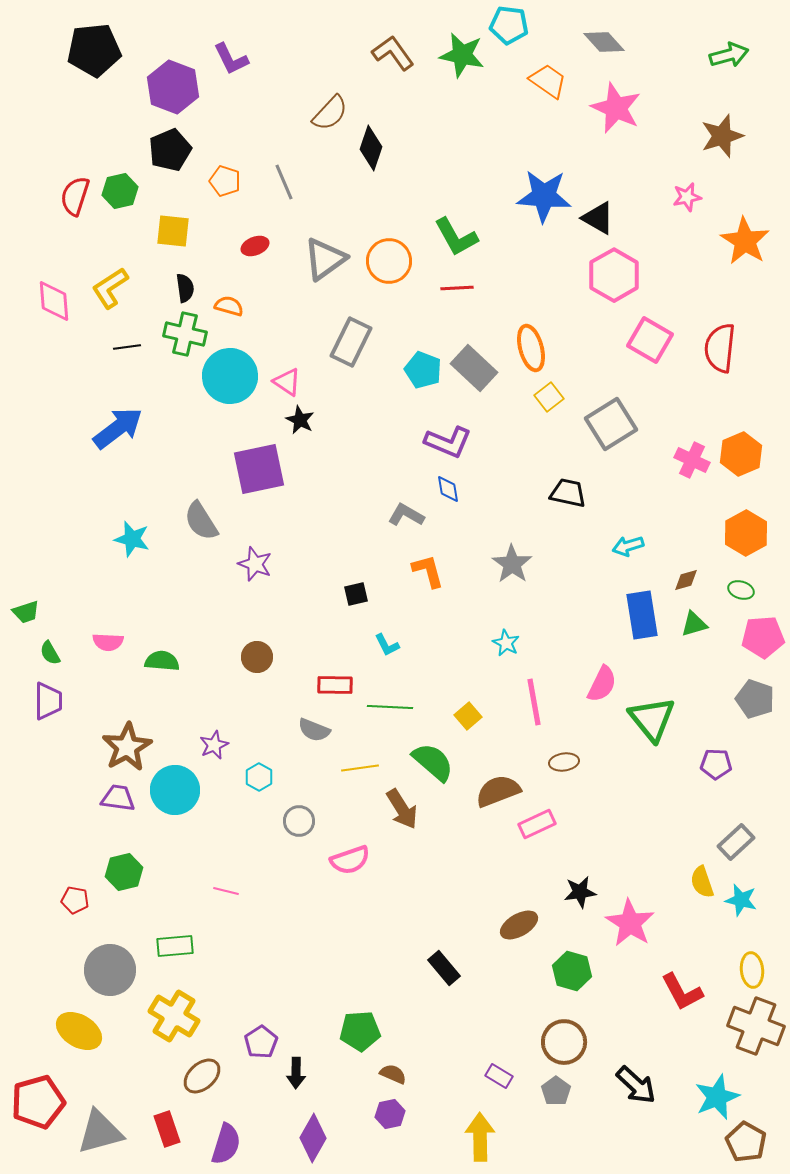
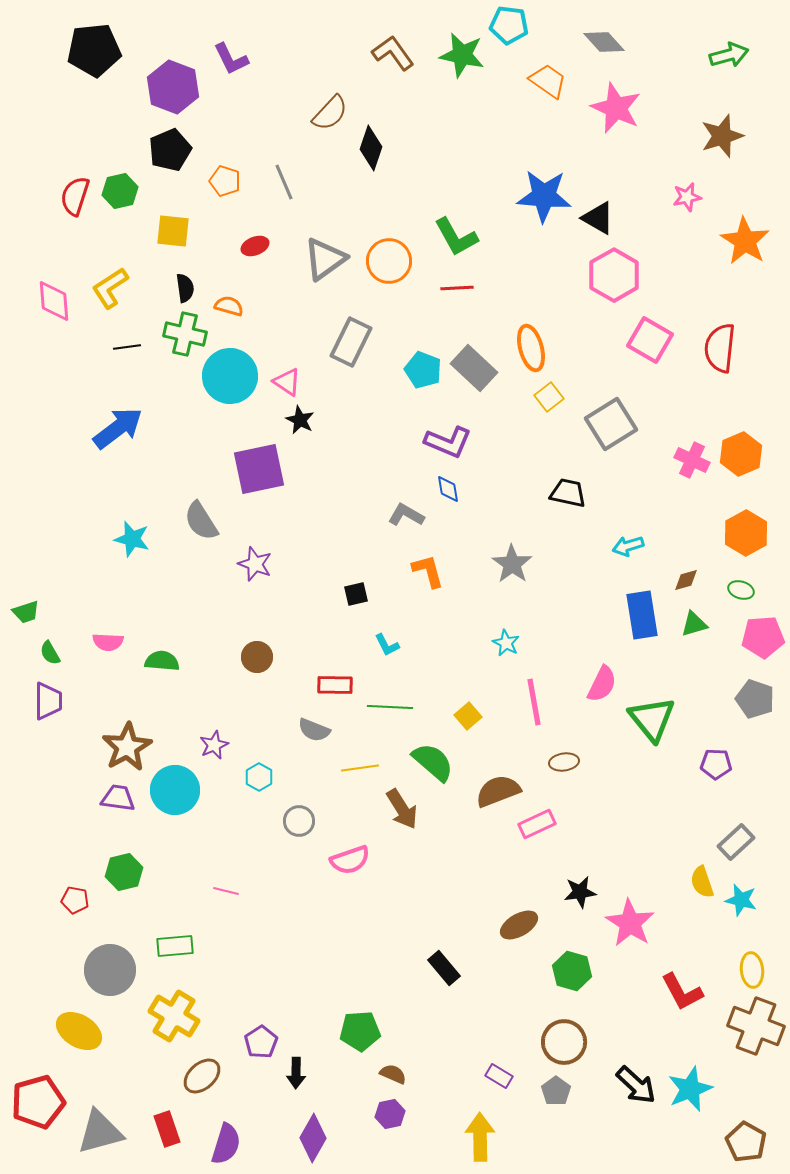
cyan star at (717, 1097): moved 27 px left, 8 px up
